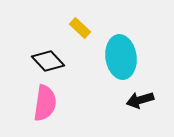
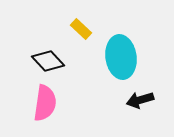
yellow rectangle: moved 1 px right, 1 px down
